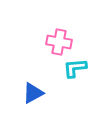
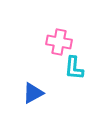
cyan L-shape: moved 1 px left; rotated 80 degrees counterclockwise
